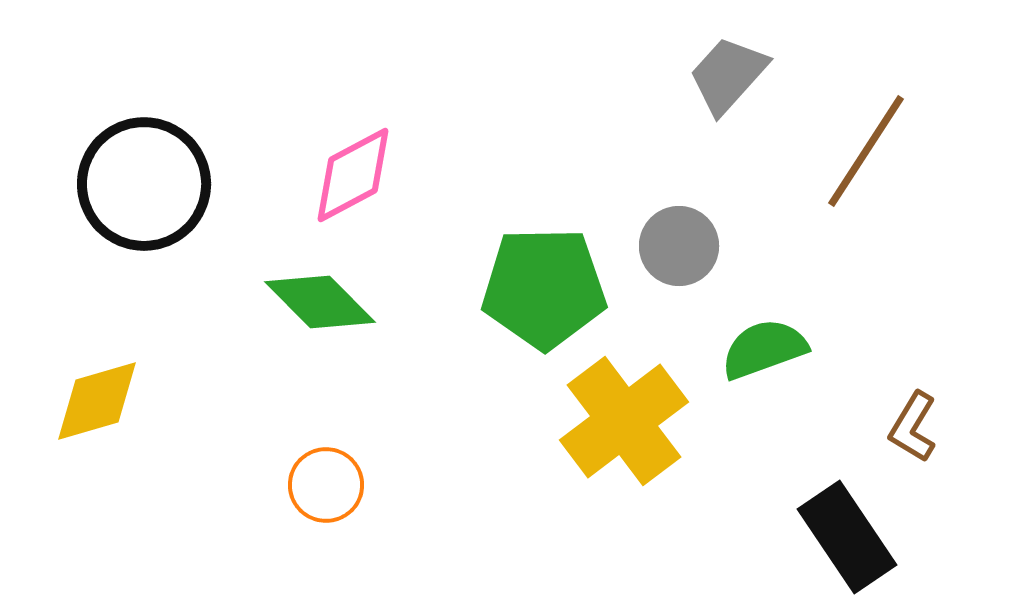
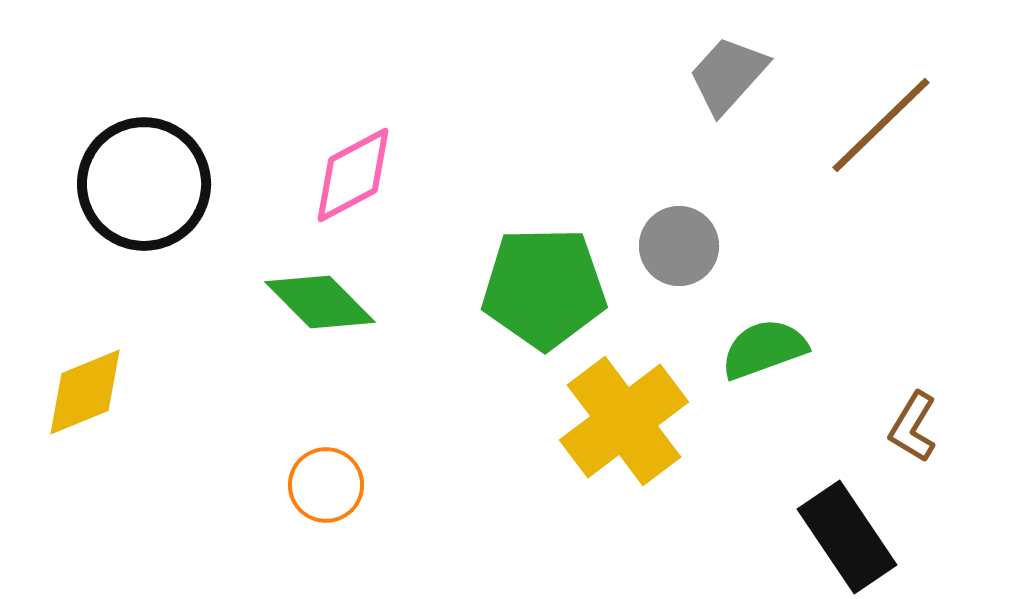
brown line: moved 15 px right, 26 px up; rotated 13 degrees clockwise
yellow diamond: moved 12 px left, 9 px up; rotated 6 degrees counterclockwise
